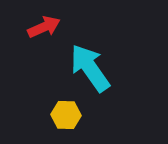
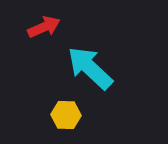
cyan arrow: rotated 12 degrees counterclockwise
